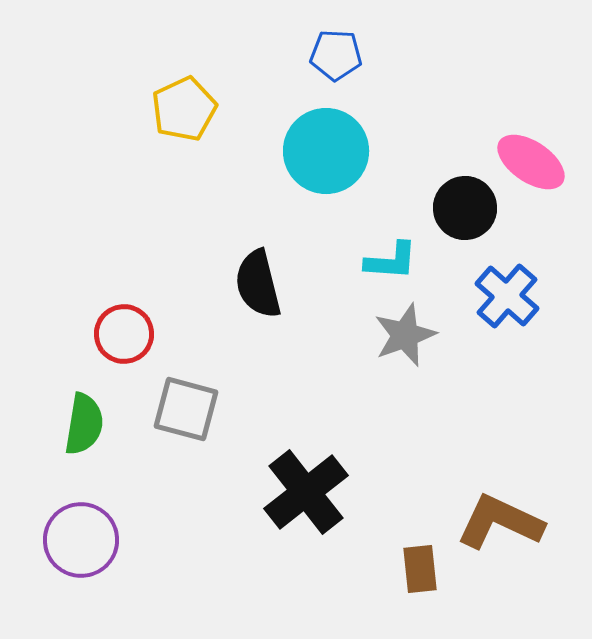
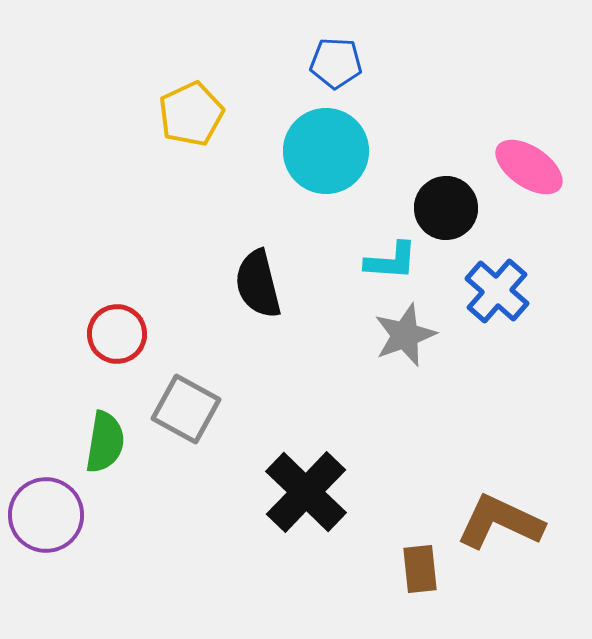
blue pentagon: moved 8 px down
yellow pentagon: moved 7 px right, 5 px down
pink ellipse: moved 2 px left, 5 px down
black circle: moved 19 px left
blue cross: moved 10 px left, 5 px up
red circle: moved 7 px left
gray square: rotated 14 degrees clockwise
green semicircle: moved 21 px right, 18 px down
black cross: rotated 8 degrees counterclockwise
purple circle: moved 35 px left, 25 px up
